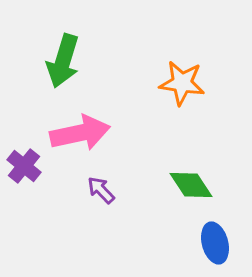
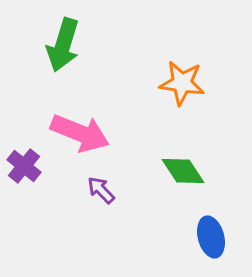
green arrow: moved 16 px up
pink arrow: rotated 34 degrees clockwise
green diamond: moved 8 px left, 14 px up
blue ellipse: moved 4 px left, 6 px up
